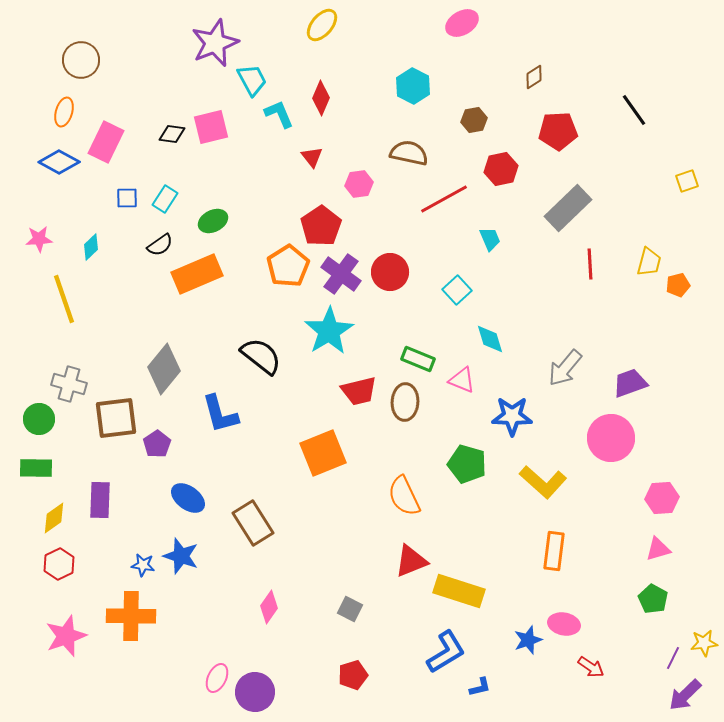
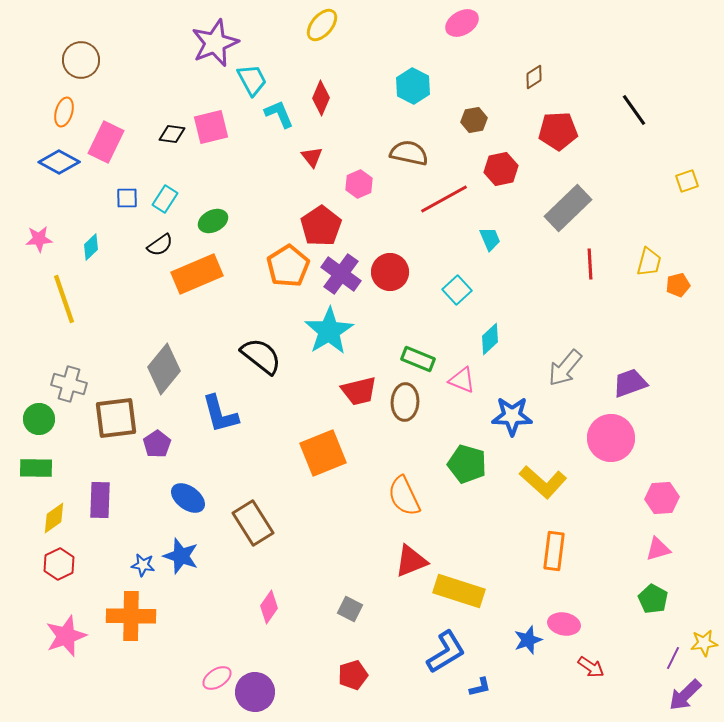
pink hexagon at (359, 184): rotated 16 degrees counterclockwise
cyan diamond at (490, 339): rotated 64 degrees clockwise
pink ellipse at (217, 678): rotated 32 degrees clockwise
